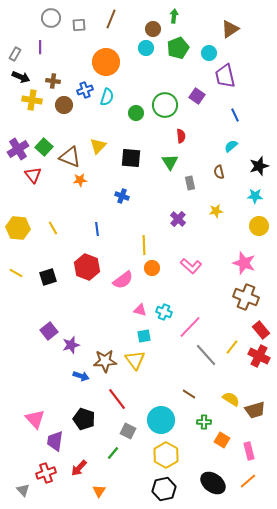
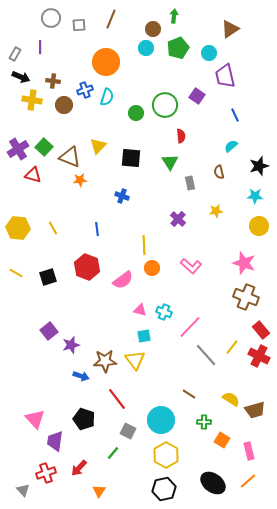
red triangle at (33, 175): rotated 36 degrees counterclockwise
